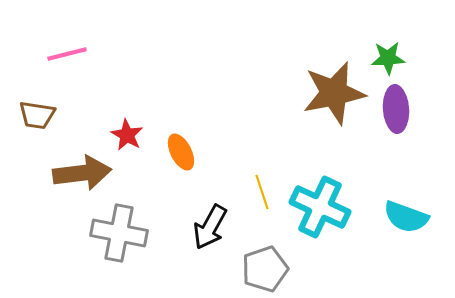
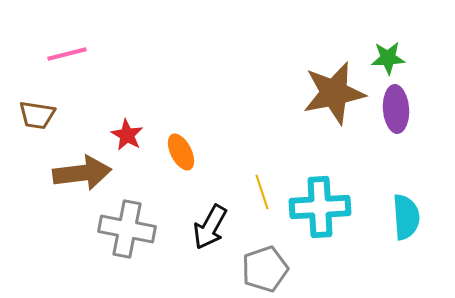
cyan cross: rotated 28 degrees counterclockwise
cyan semicircle: rotated 114 degrees counterclockwise
gray cross: moved 8 px right, 4 px up
